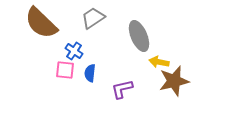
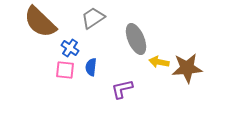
brown semicircle: moved 1 px left, 1 px up
gray ellipse: moved 3 px left, 3 px down
blue cross: moved 4 px left, 3 px up
blue semicircle: moved 1 px right, 6 px up
brown star: moved 13 px right, 13 px up; rotated 8 degrees clockwise
